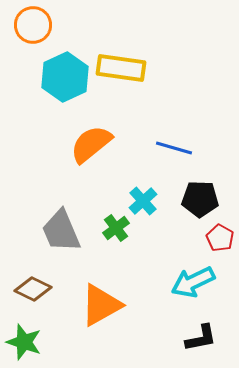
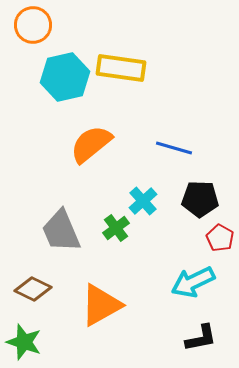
cyan hexagon: rotated 12 degrees clockwise
